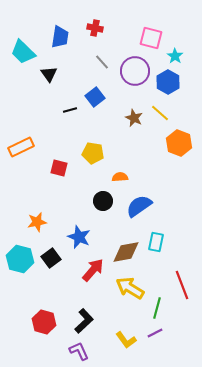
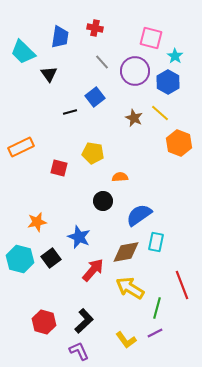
black line: moved 2 px down
blue semicircle: moved 9 px down
